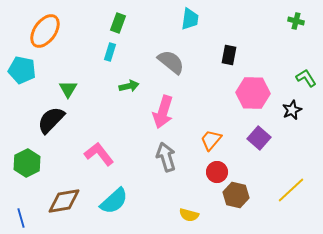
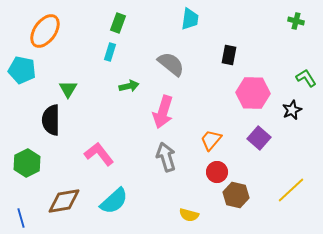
gray semicircle: moved 2 px down
black semicircle: rotated 44 degrees counterclockwise
